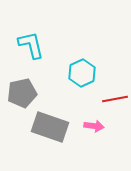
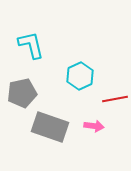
cyan hexagon: moved 2 px left, 3 px down
